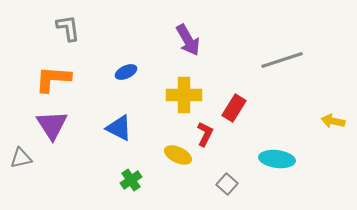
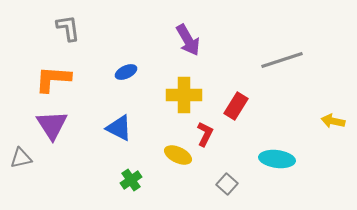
red rectangle: moved 2 px right, 2 px up
